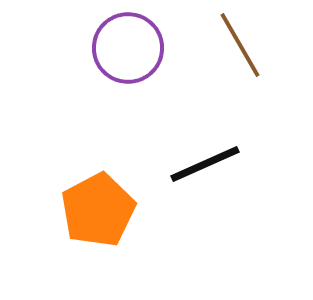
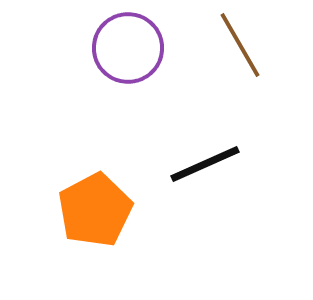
orange pentagon: moved 3 px left
